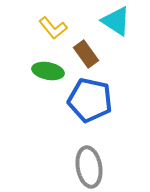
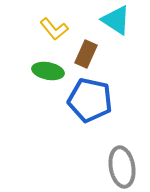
cyan triangle: moved 1 px up
yellow L-shape: moved 1 px right, 1 px down
brown rectangle: rotated 60 degrees clockwise
gray ellipse: moved 33 px right
